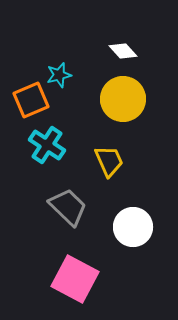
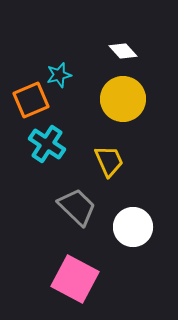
cyan cross: moved 1 px up
gray trapezoid: moved 9 px right
